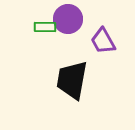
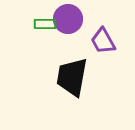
green rectangle: moved 3 px up
black trapezoid: moved 3 px up
